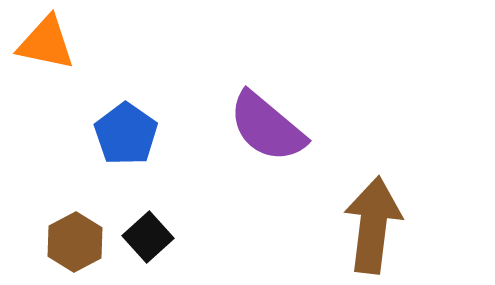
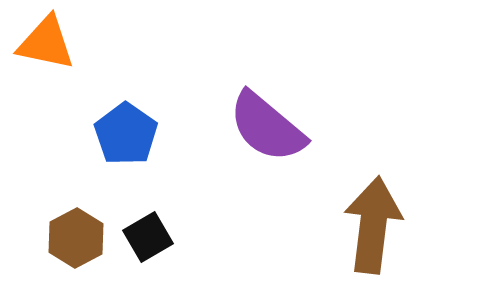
black square: rotated 12 degrees clockwise
brown hexagon: moved 1 px right, 4 px up
